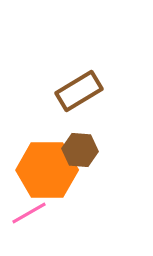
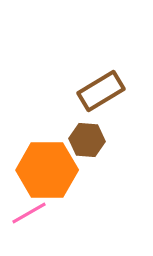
brown rectangle: moved 22 px right
brown hexagon: moved 7 px right, 10 px up
